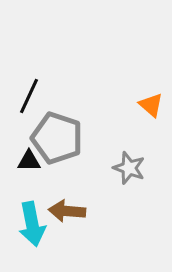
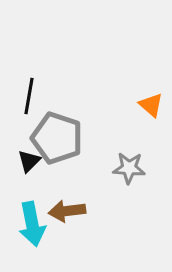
black line: rotated 15 degrees counterclockwise
black triangle: rotated 45 degrees counterclockwise
gray star: rotated 16 degrees counterclockwise
brown arrow: rotated 12 degrees counterclockwise
